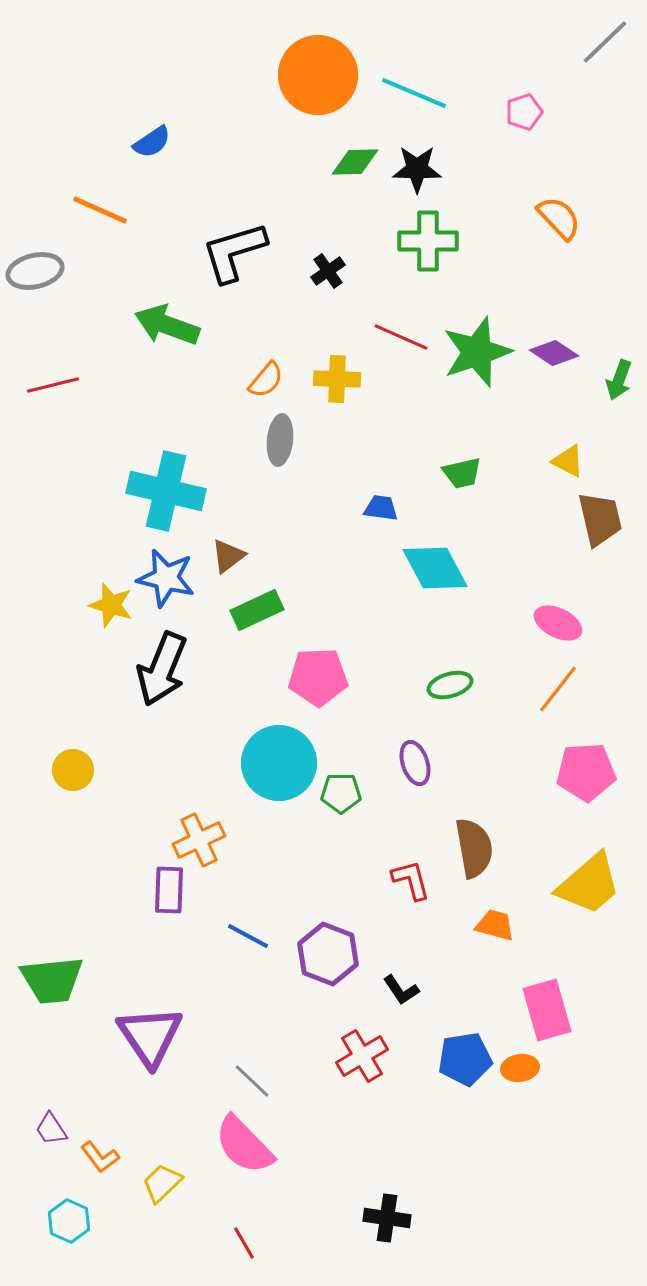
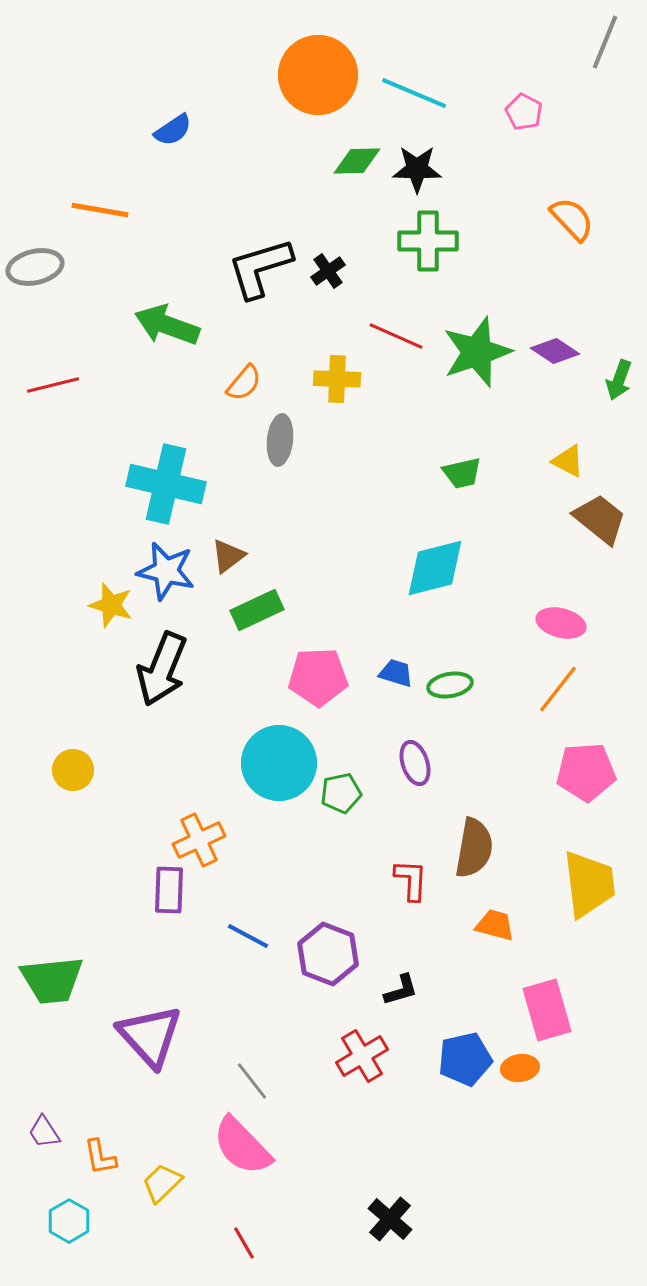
gray line at (605, 42): rotated 24 degrees counterclockwise
pink pentagon at (524, 112): rotated 27 degrees counterclockwise
blue semicircle at (152, 142): moved 21 px right, 12 px up
green diamond at (355, 162): moved 2 px right, 1 px up
orange line at (100, 210): rotated 14 degrees counterclockwise
orange semicircle at (559, 218): moved 13 px right, 1 px down
black L-shape at (234, 252): moved 26 px right, 16 px down
gray ellipse at (35, 271): moved 4 px up
red line at (401, 337): moved 5 px left, 1 px up
purple diamond at (554, 353): moved 1 px right, 2 px up
orange semicircle at (266, 380): moved 22 px left, 3 px down
cyan cross at (166, 491): moved 7 px up
blue trapezoid at (381, 508): moved 15 px right, 165 px down; rotated 9 degrees clockwise
brown trapezoid at (600, 519): rotated 38 degrees counterclockwise
cyan diamond at (435, 568): rotated 76 degrees counterclockwise
blue star at (166, 578): moved 7 px up
pink ellipse at (558, 623): moved 3 px right; rotated 12 degrees counterclockwise
green ellipse at (450, 685): rotated 6 degrees clockwise
green pentagon at (341, 793): rotated 12 degrees counterclockwise
brown semicircle at (474, 848): rotated 20 degrees clockwise
red L-shape at (411, 880): rotated 18 degrees clockwise
yellow trapezoid at (589, 884): rotated 56 degrees counterclockwise
black L-shape at (401, 990): rotated 72 degrees counterclockwise
purple triangle at (150, 1036): rotated 8 degrees counterclockwise
blue pentagon at (465, 1059): rotated 4 degrees counterclockwise
gray line at (252, 1081): rotated 9 degrees clockwise
purple trapezoid at (51, 1129): moved 7 px left, 3 px down
pink semicircle at (244, 1145): moved 2 px left, 1 px down
orange L-shape at (100, 1157): rotated 27 degrees clockwise
black cross at (387, 1218): moved 3 px right, 1 px down; rotated 33 degrees clockwise
cyan hexagon at (69, 1221): rotated 6 degrees clockwise
